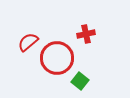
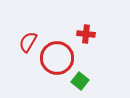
red cross: rotated 18 degrees clockwise
red semicircle: rotated 20 degrees counterclockwise
